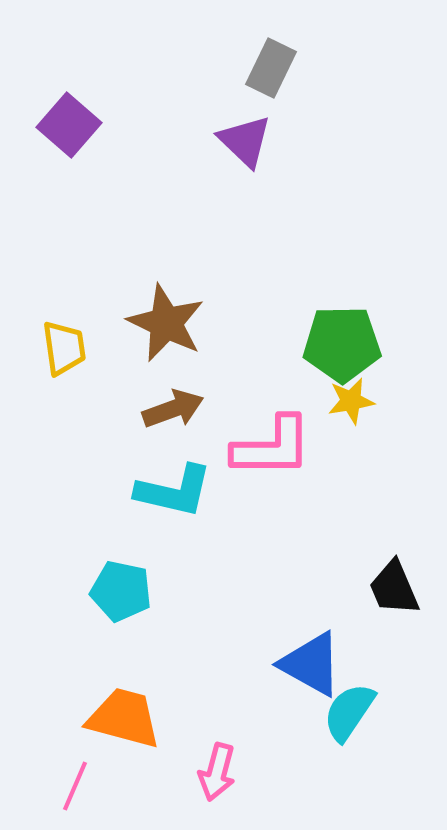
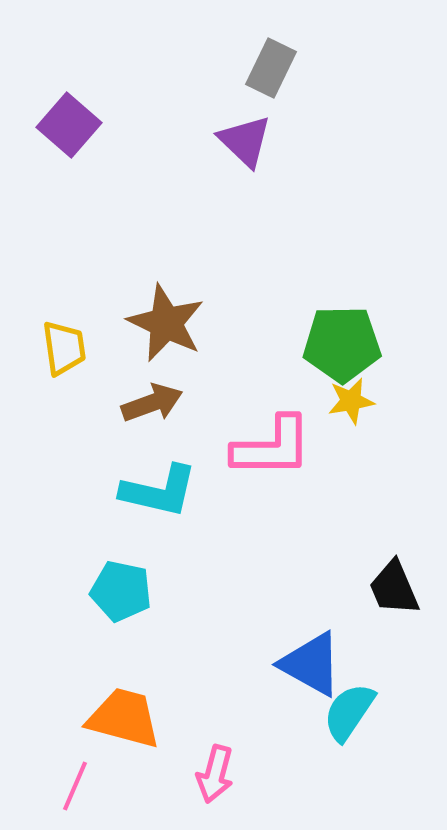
brown arrow: moved 21 px left, 6 px up
cyan L-shape: moved 15 px left
pink arrow: moved 2 px left, 2 px down
